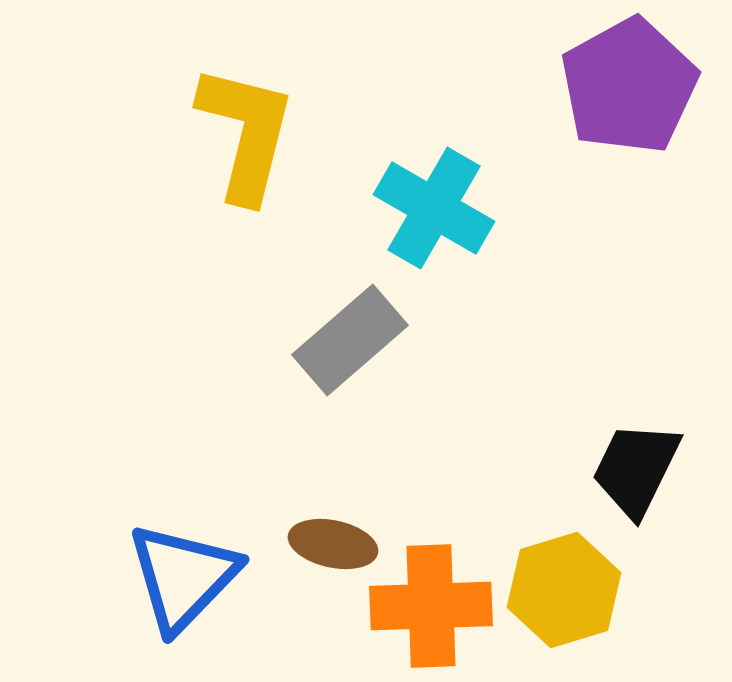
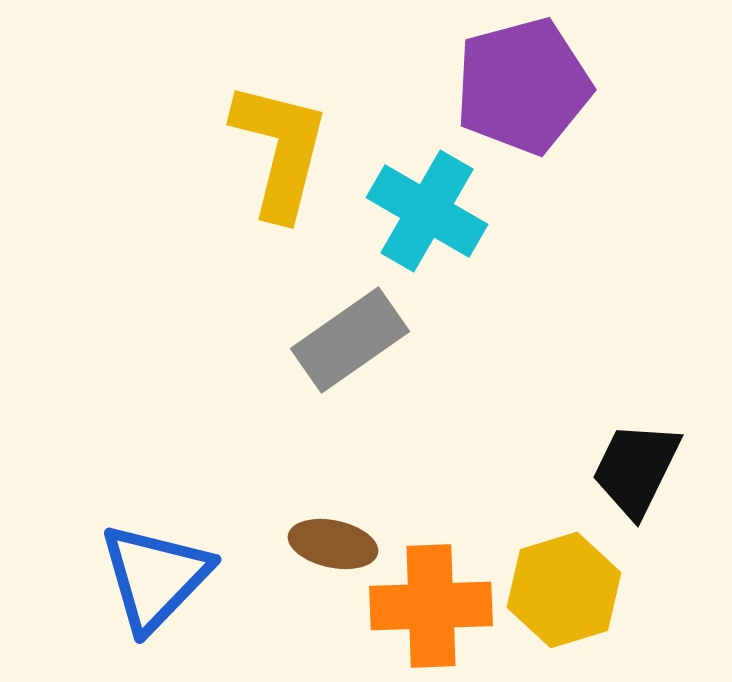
purple pentagon: moved 106 px left; rotated 14 degrees clockwise
yellow L-shape: moved 34 px right, 17 px down
cyan cross: moved 7 px left, 3 px down
gray rectangle: rotated 6 degrees clockwise
blue triangle: moved 28 px left
